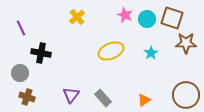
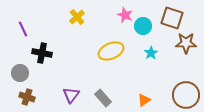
cyan circle: moved 4 px left, 7 px down
purple line: moved 2 px right, 1 px down
black cross: moved 1 px right
